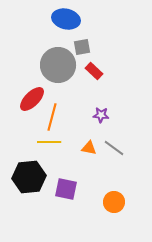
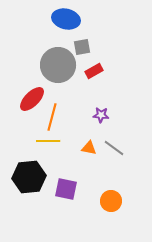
red rectangle: rotated 72 degrees counterclockwise
yellow line: moved 1 px left, 1 px up
orange circle: moved 3 px left, 1 px up
